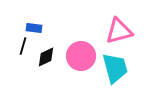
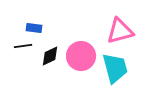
pink triangle: moved 1 px right
black line: rotated 66 degrees clockwise
black diamond: moved 4 px right, 1 px up
